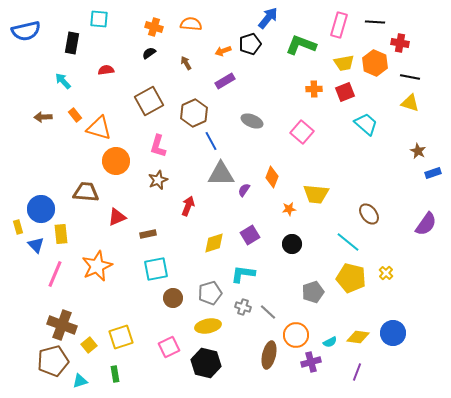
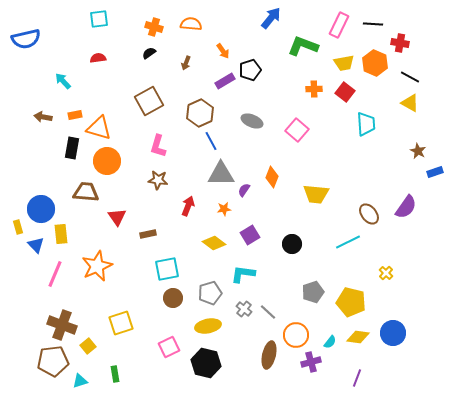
blue arrow at (268, 18): moved 3 px right
cyan square at (99, 19): rotated 12 degrees counterclockwise
black line at (375, 22): moved 2 px left, 2 px down
pink rectangle at (339, 25): rotated 10 degrees clockwise
blue semicircle at (26, 31): moved 8 px down
black rectangle at (72, 43): moved 105 px down
black pentagon at (250, 44): moved 26 px down
green L-shape at (301, 45): moved 2 px right, 1 px down
orange arrow at (223, 51): rotated 105 degrees counterclockwise
brown arrow at (186, 63): rotated 128 degrees counterclockwise
red semicircle at (106, 70): moved 8 px left, 12 px up
black line at (410, 77): rotated 18 degrees clockwise
red square at (345, 92): rotated 30 degrees counterclockwise
yellow triangle at (410, 103): rotated 12 degrees clockwise
brown hexagon at (194, 113): moved 6 px right
orange rectangle at (75, 115): rotated 64 degrees counterclockwise
brown arrow at (43, 117): rotated 12 degrees clockwise
cyan trapezoid at (366, 124): rotated 45 degrees clockwise
pink square at (302, 132): moved 5 px left, 2 px up
orange circle at (116, 161): moved 9 px left
blue rectangle at (433, 173): moved 2 px right, 1 px up
brown star at (158, 180): rotated 30 degrees clockwise
orange star at (289, 209): moved 65 px left
red triangle at (117, 217): rotated 42 degrees counterclockwise
purple semicircle at (426, 224): moved 20 px left, 17 px up
cyan line at (348, 242): rotated 65 degrees counterclockwise
yellow diamond at (214, 243): rotated 55 degrees clockwise
cyan square at (156, 269): moved 11 px right
yellow pentagon at (351, 278): moved 24 px down
gray cross at (243, 307): moved 1 px right, 2 px down; rotated 21 degrees clockwise
yellow square at (121, 337): moved 14 px up
cyan semicircle at (330, 342): rotated 24 degrees counterclockwise
yellow square at (89, 345): moved 1 px left, 1 px down
brown pentagon at (53, 361): rotated 8 degrees clockwise
purple line at (357, 372): moved 6 px down
